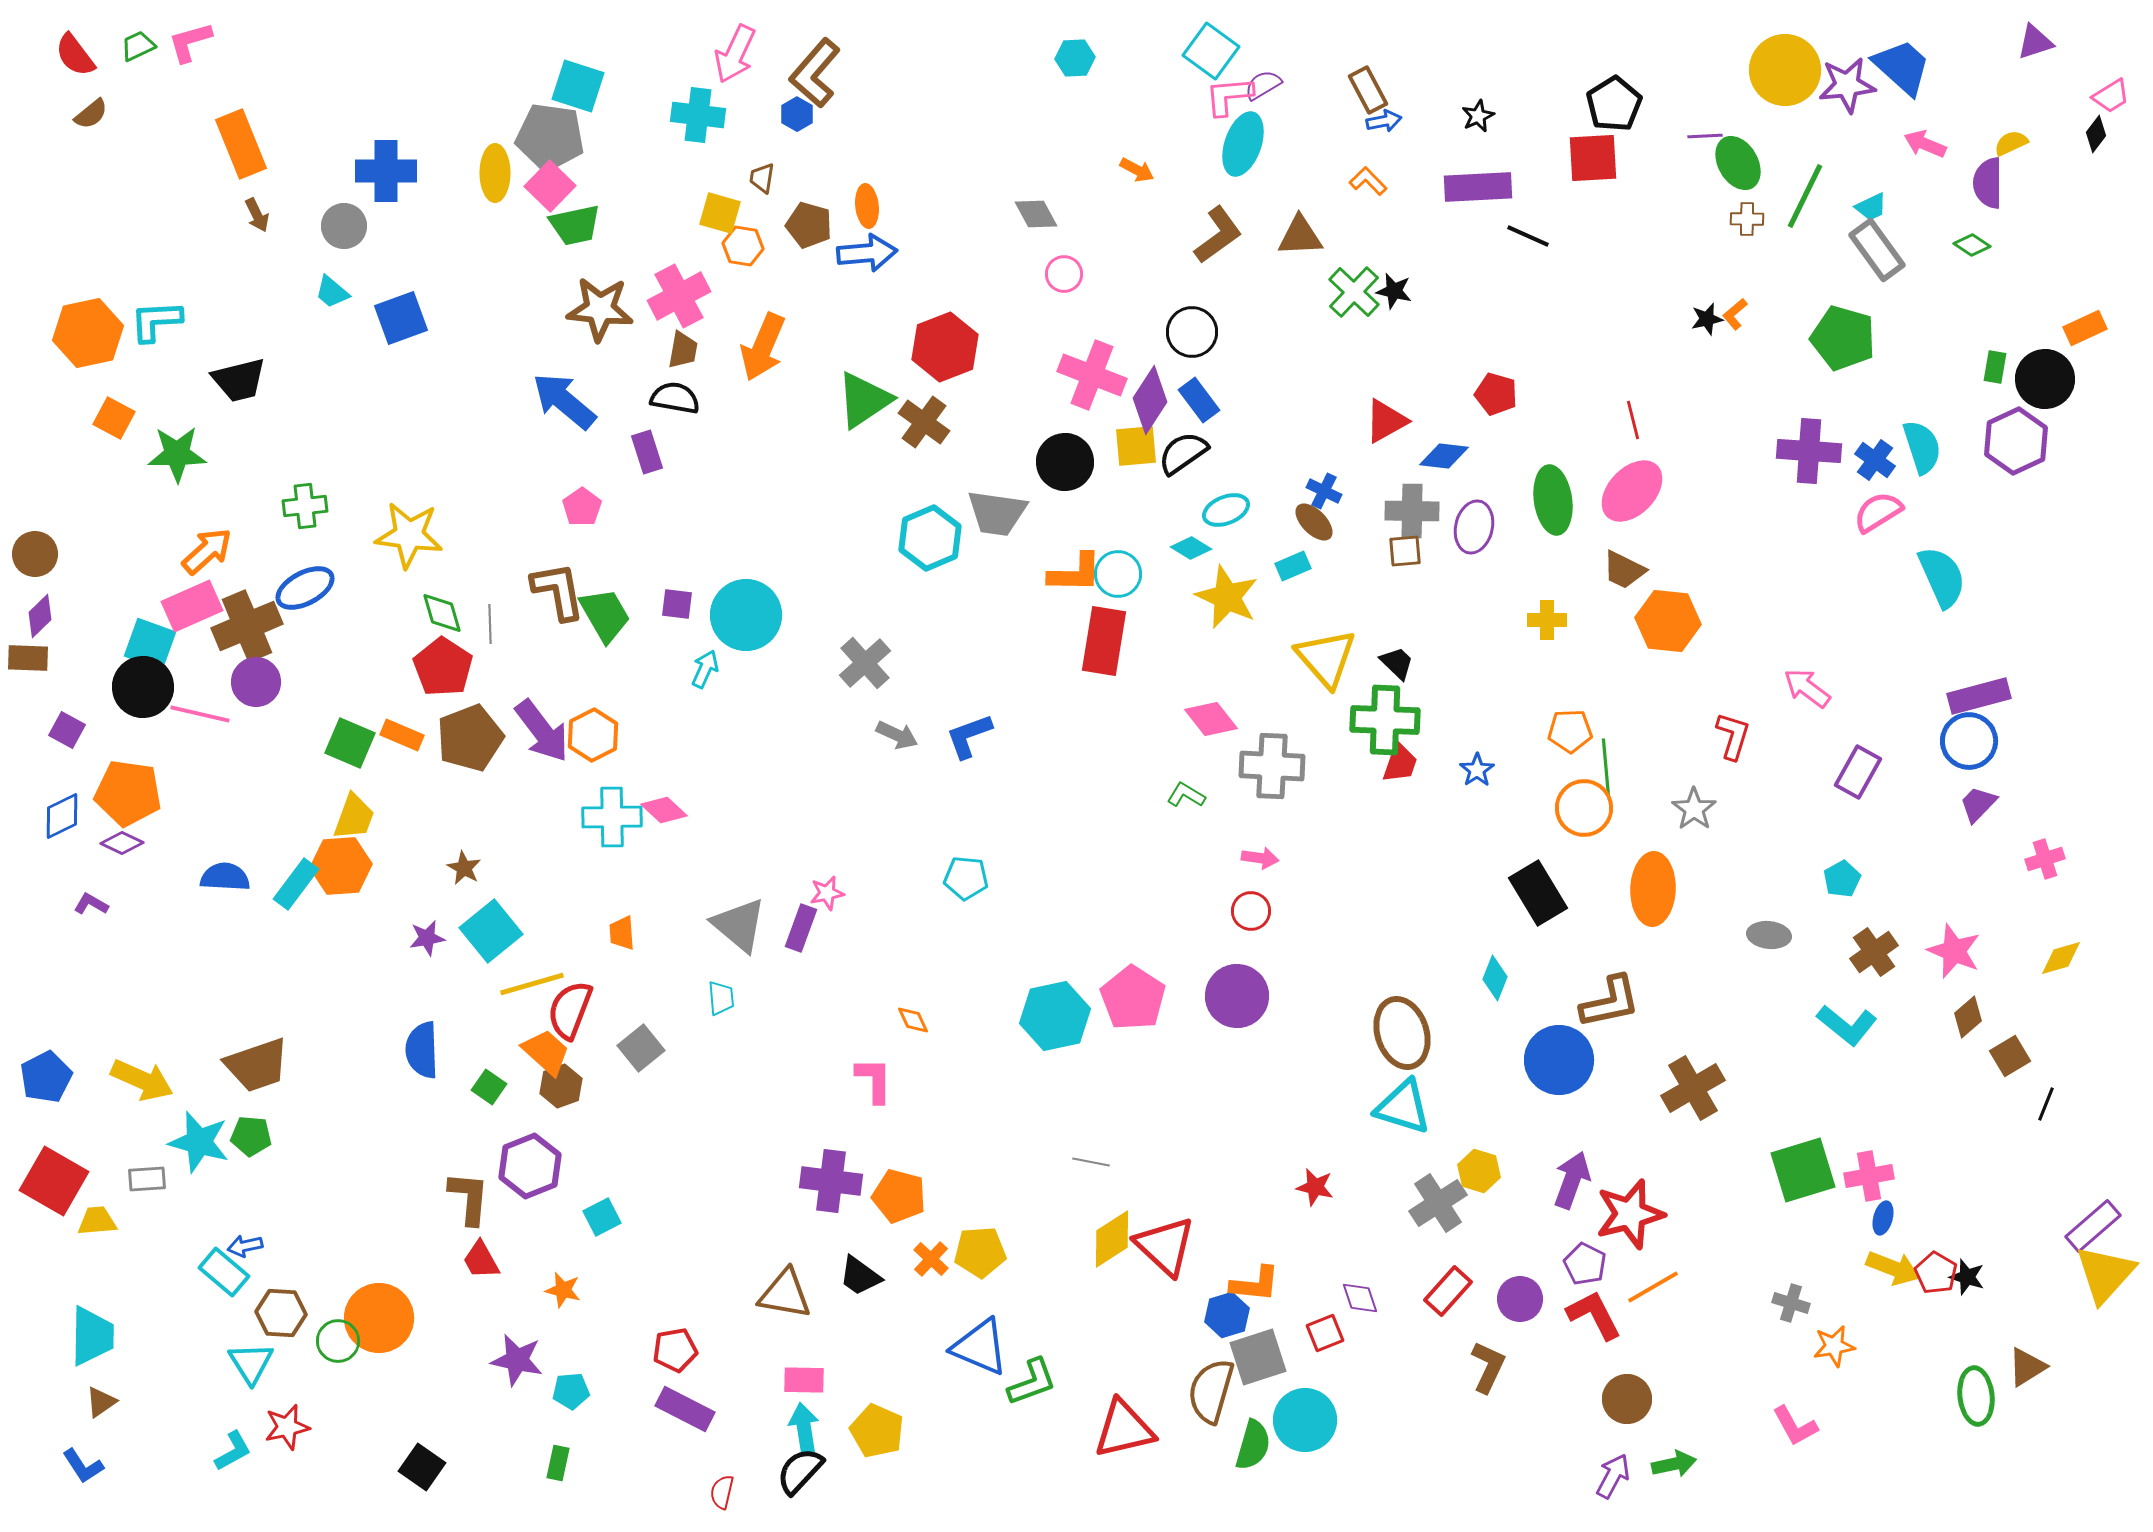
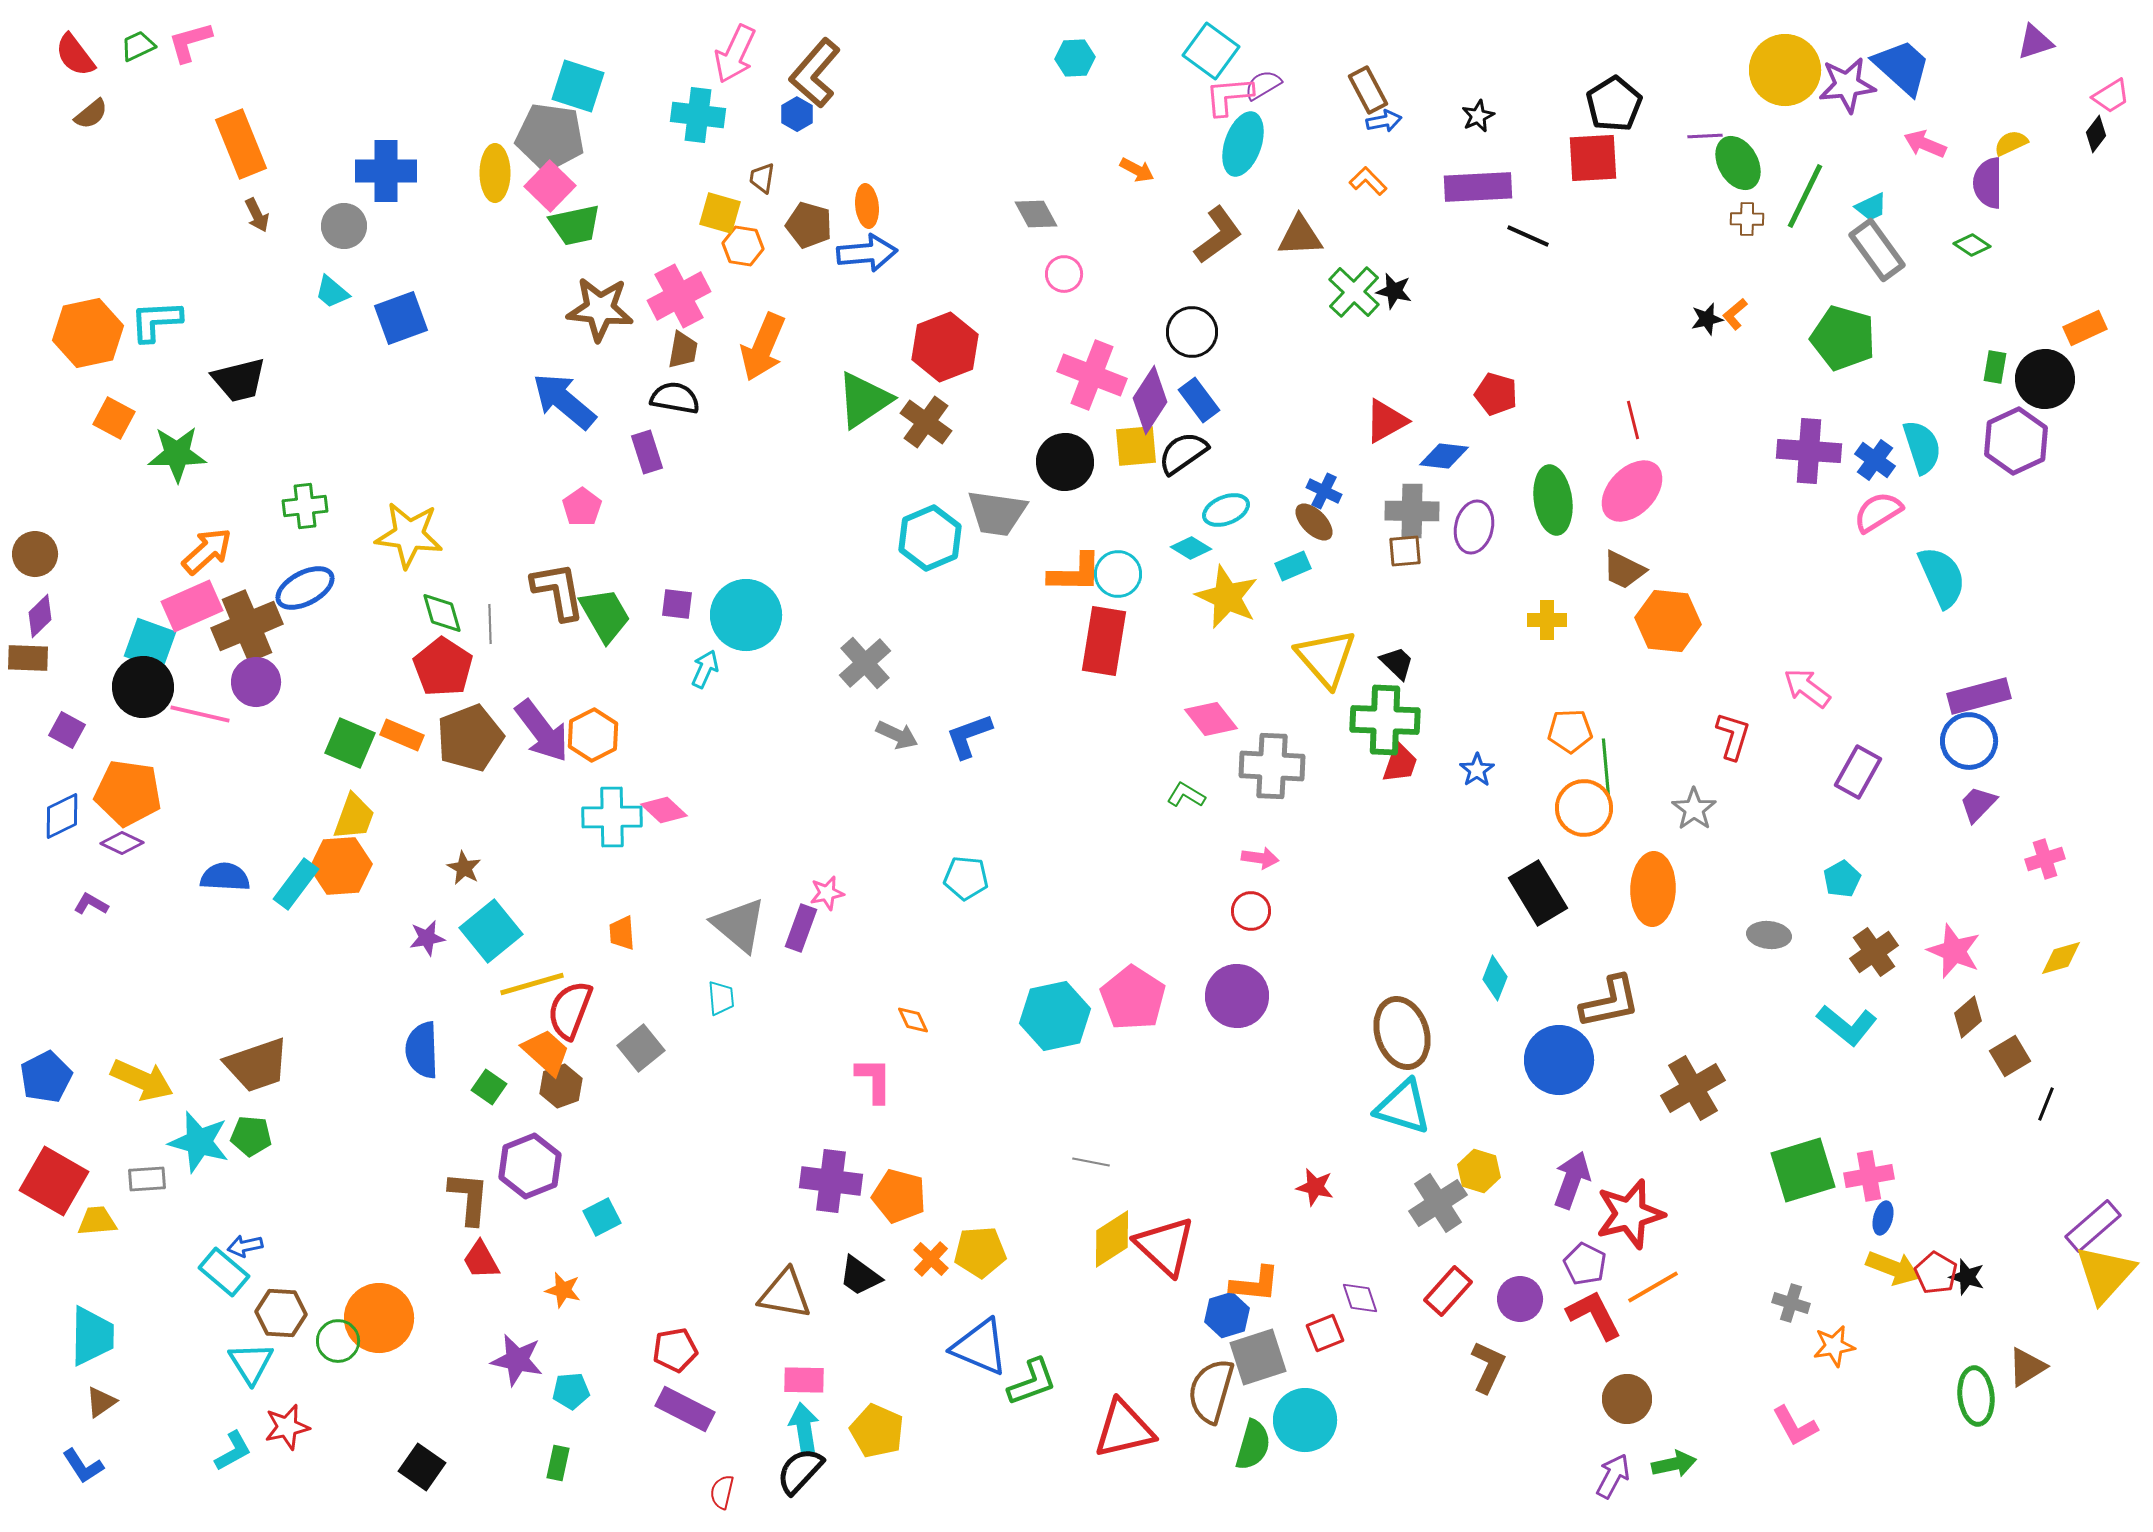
brown cross at (924, 422): moved 2 px right
